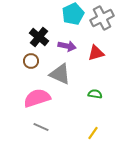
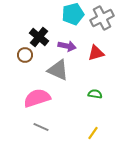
cyan pentagon: rotated 10 degrees clockwise
brown circle: moved 6 px left, 6 px up
gray triangle: moved 2 px left, 4 px up
